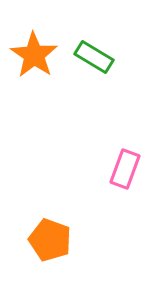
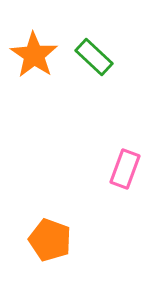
green rectangle: rotated 12 degrees clockwise
